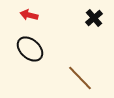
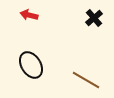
black ellipse: moved 1 px right, 16 px down; rotated 16 degrees clockwise
brown line: moved 6 px right, 2 px down; rotated 16 degrees counterclockwise
